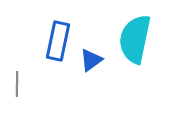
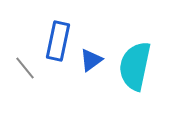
cyan semicircle: moved 27 px down
gray line: moved 8 px right, 16 px up; rotated 40 degrees counterclockwise
